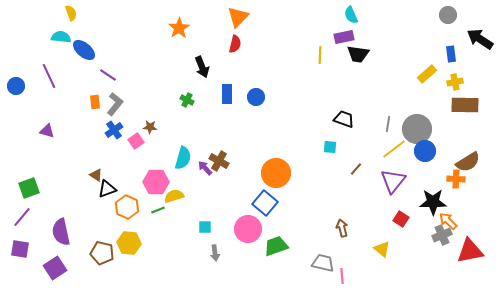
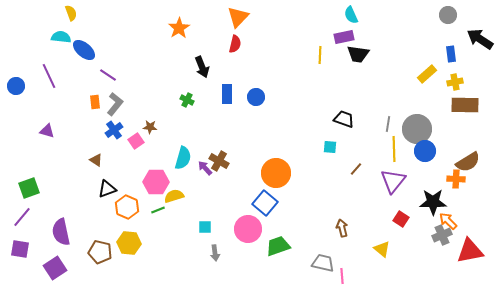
yellow line at (394, 149): rotated 55 degrees counterclockwise
brown triangle at (96, 175): moved 15 px up
green trapezoid at (276, 246): moved 2 px right
brown pentagon at (102, 253): moved 2 px left, 1 px up
